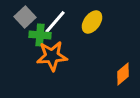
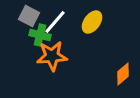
gray square: moved 4 px right, 1 px up; rotated 20 degrees counterclockwise
green cross: rotated 10 degrees clockwise
